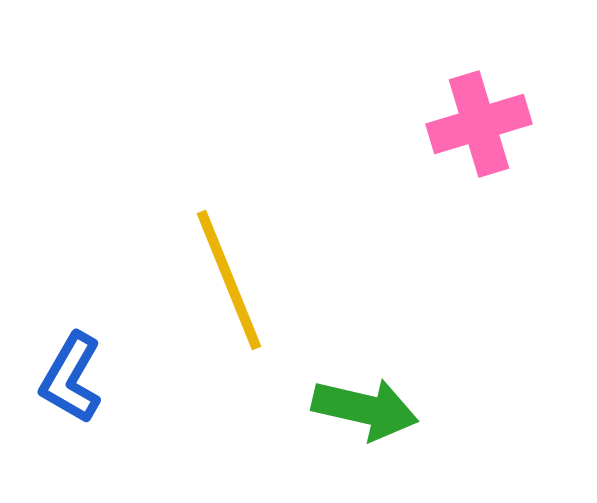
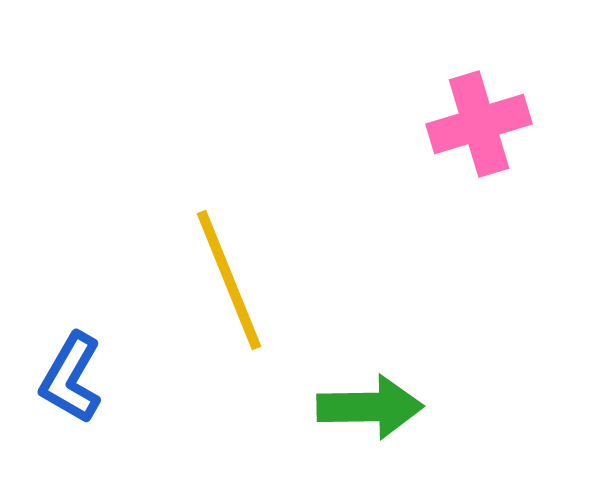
green arrow: moved 5 px right, 2 px up; rotated 14 degrees counterclockwise
